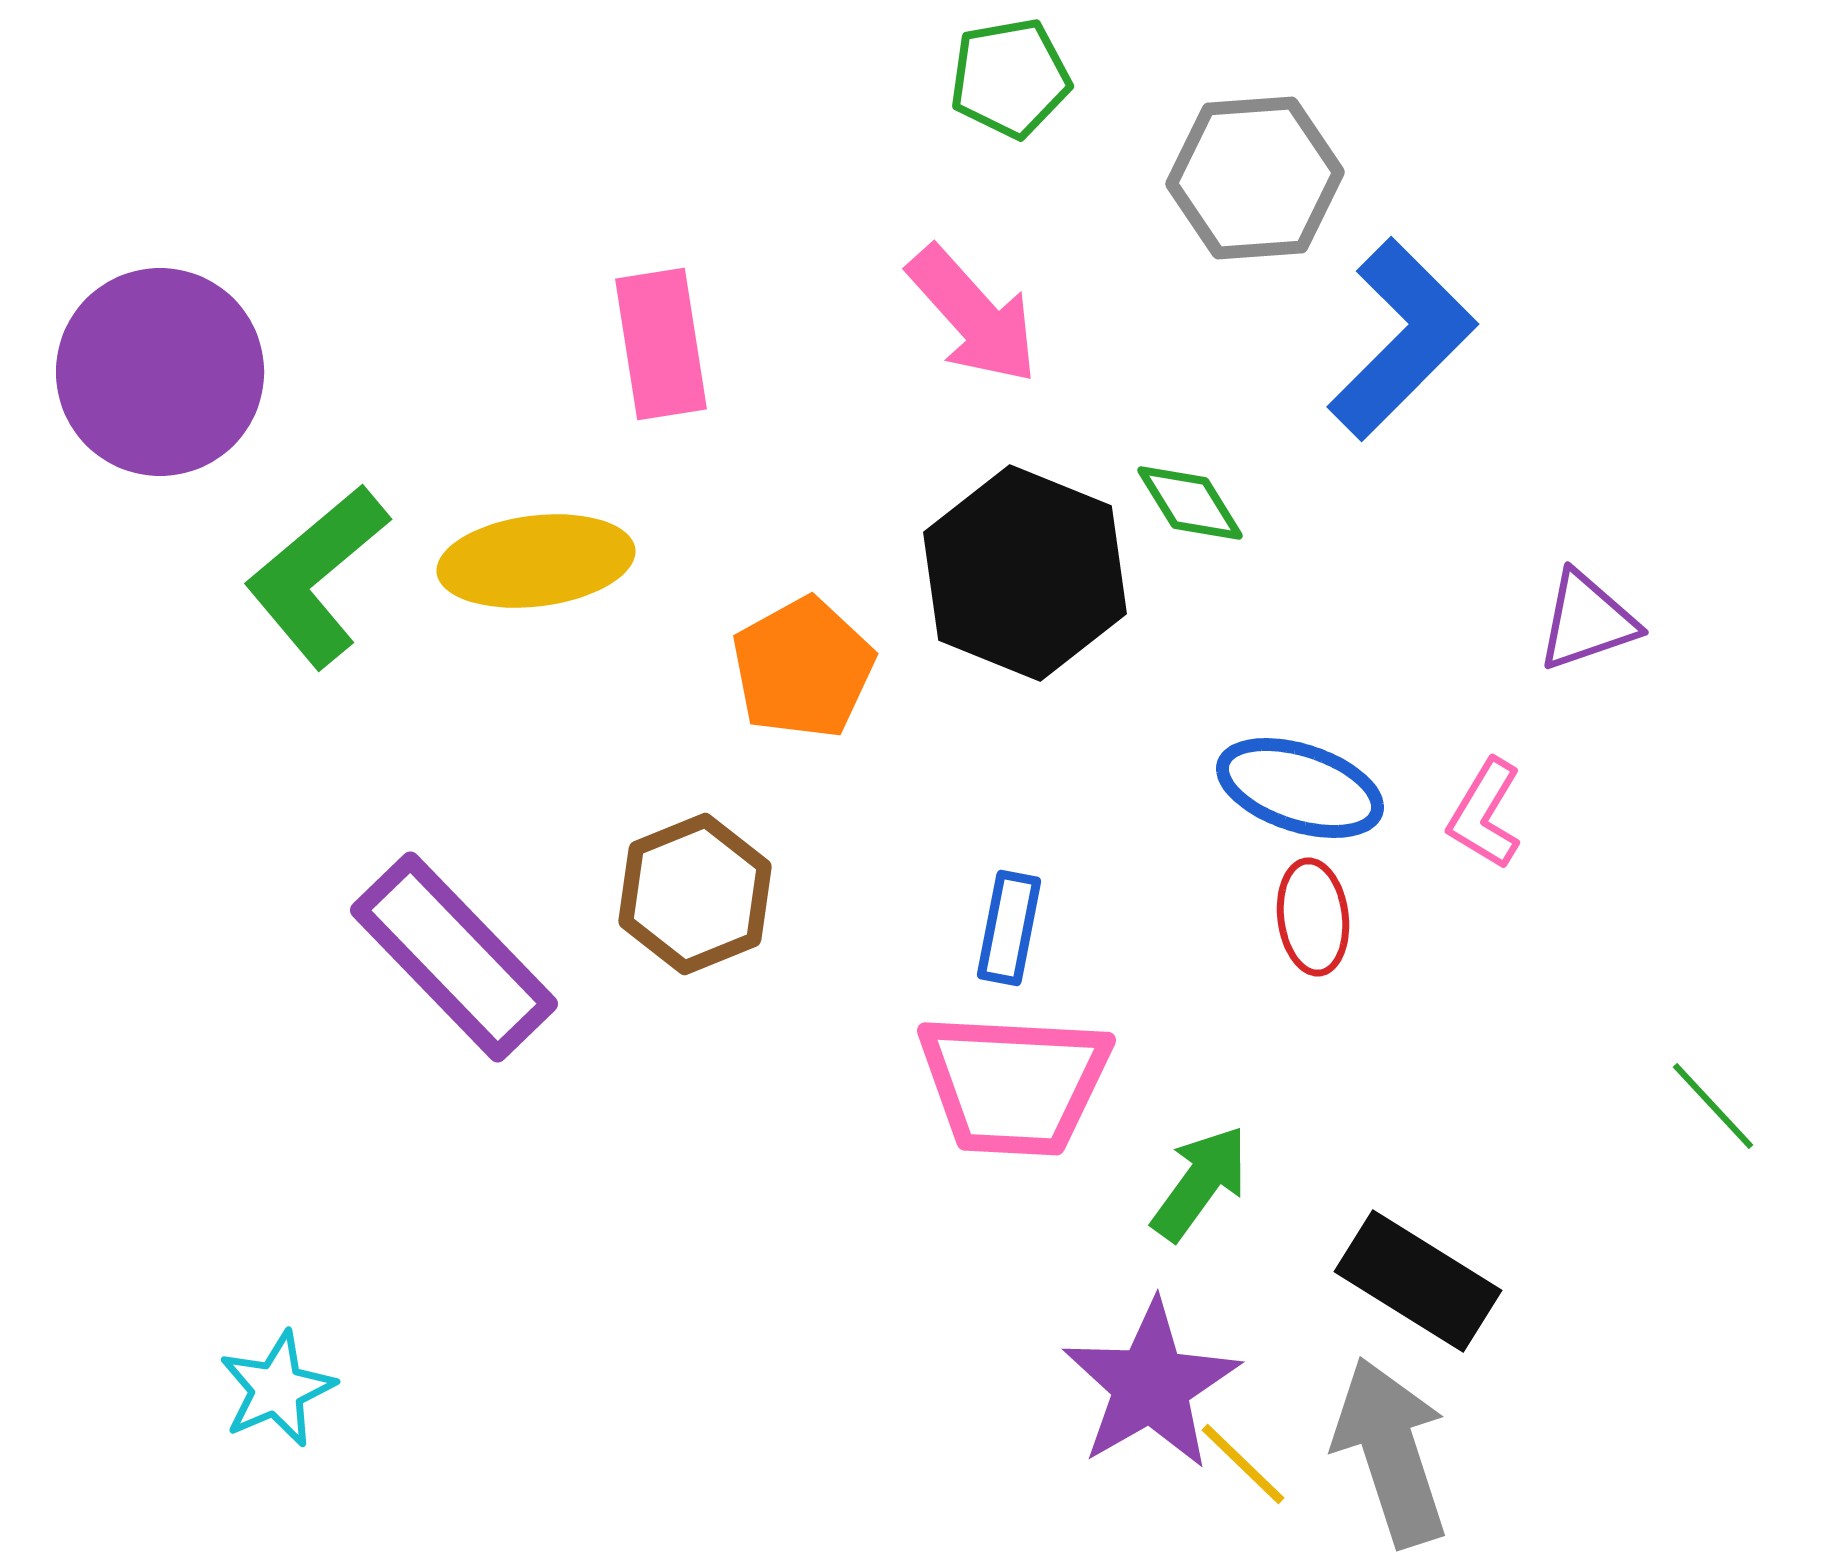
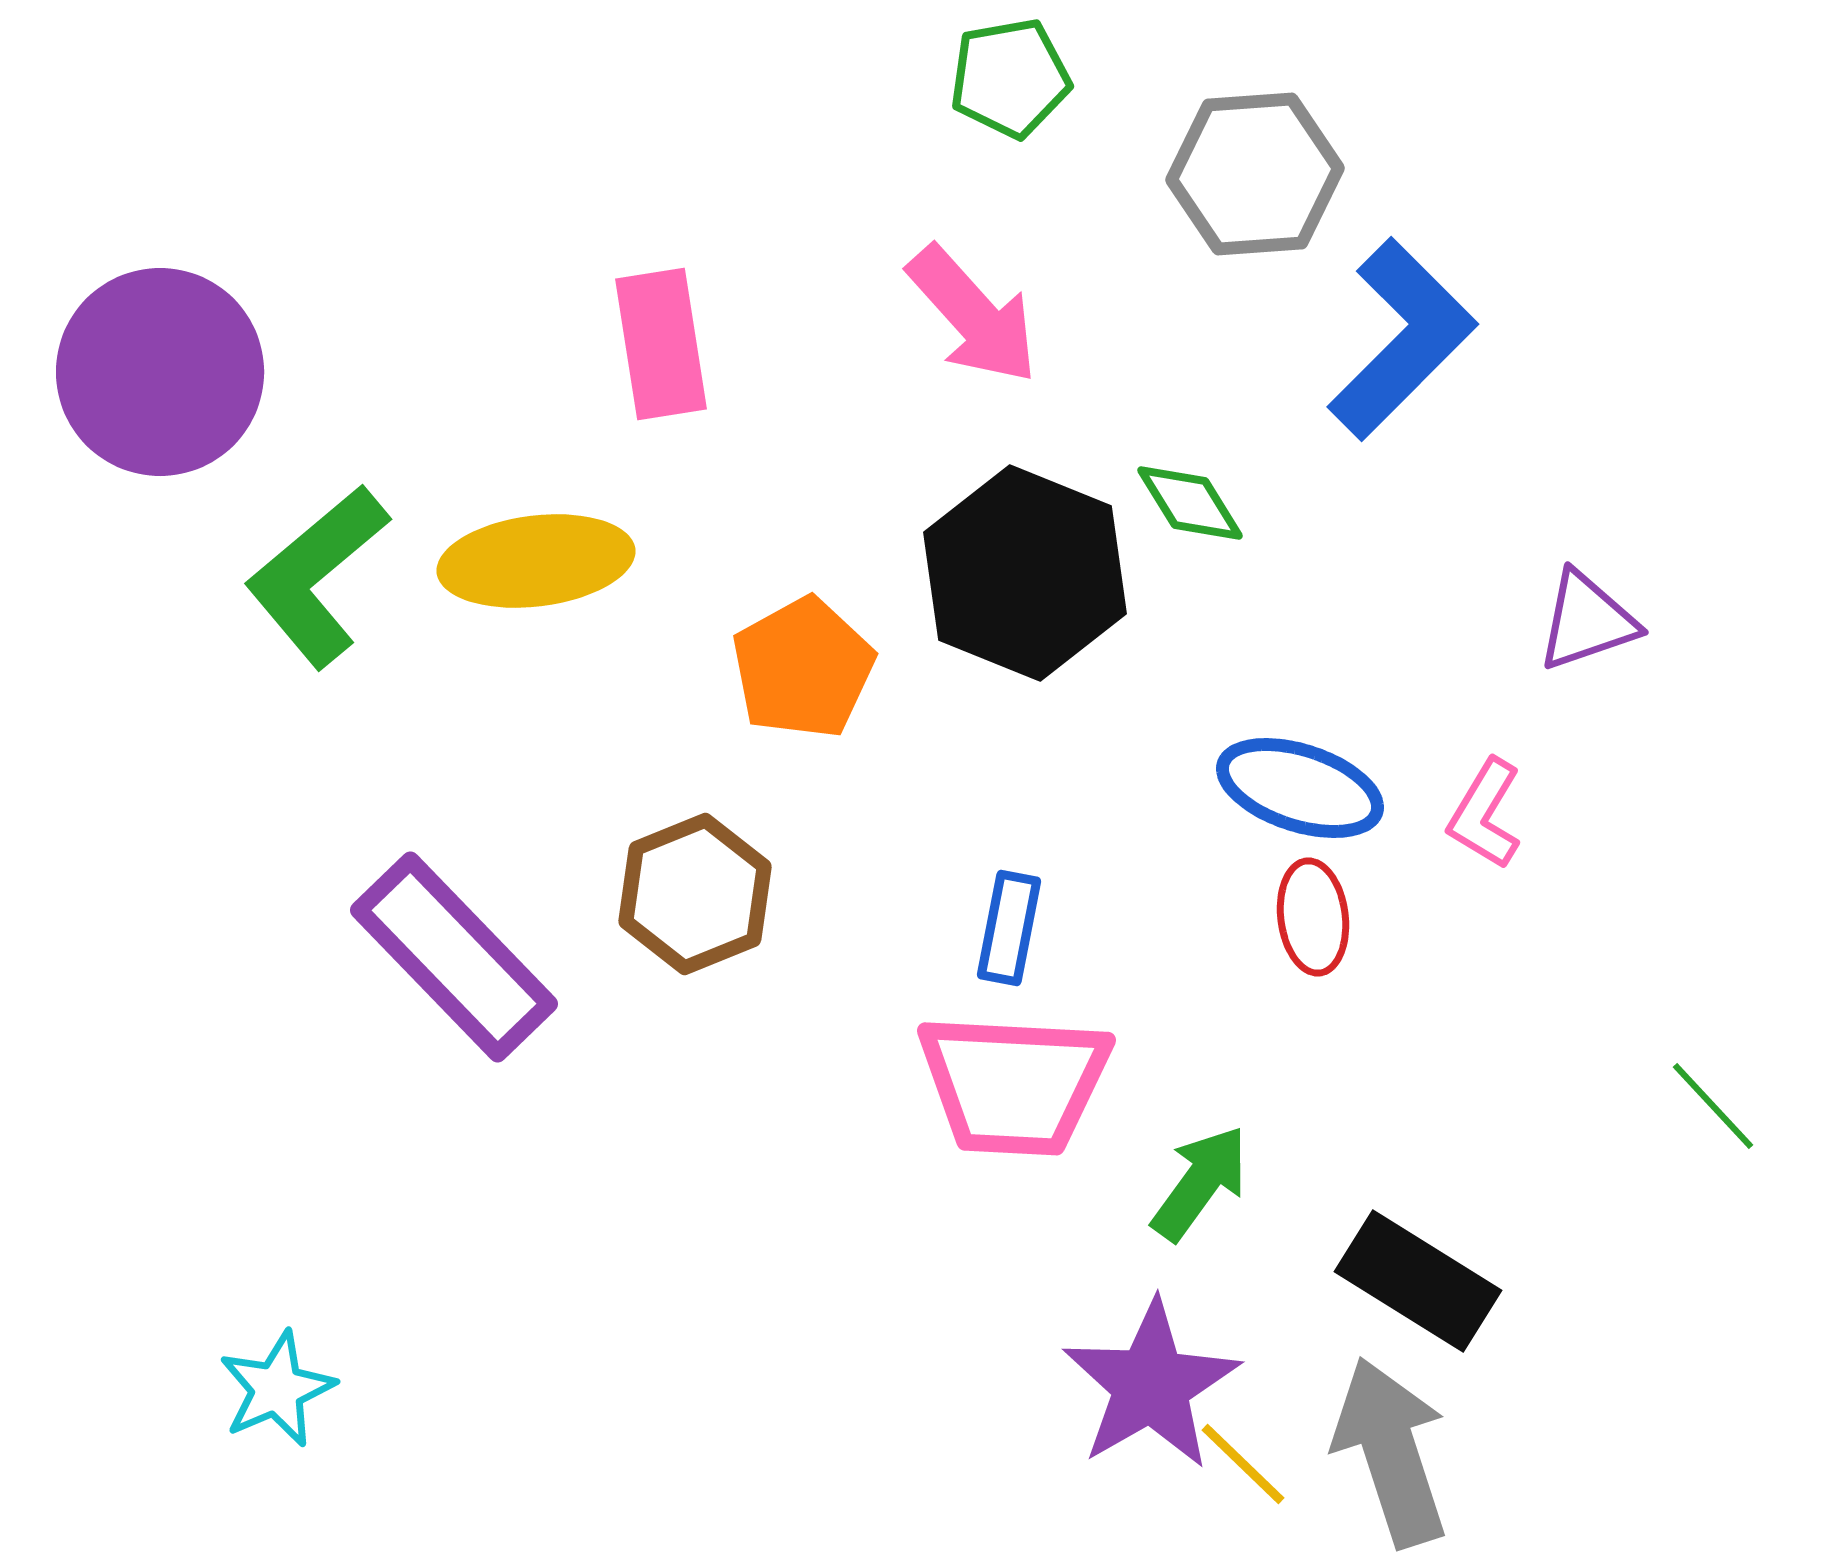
gray hexagon: moved 4 px up
